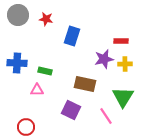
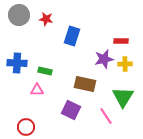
gray circle: moved 1 px right
